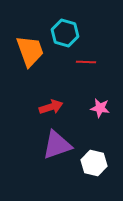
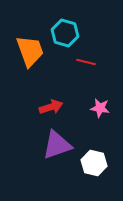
red line: rotated 12 degrees clockwise
